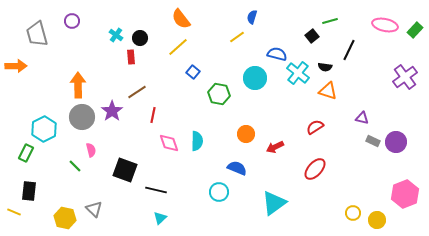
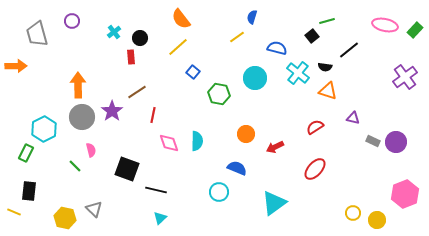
green line at (330, 21): moved 3 px left
cyan cross at (116, 35): moved 2 px left, 3 px up; rotated 16 degrees clockwise
black line at (349, 50): rotated 25 degrees clockwise
blue semicircle at (277, 54): moved 6 px up
purple triangle at (362, 118): moved 9 px left
black square at (125, 170): moved 2 px right, 1 px up
